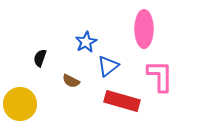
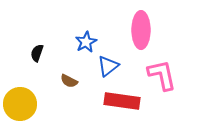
pink ellipse: moved 3 px left, 1 px down
black semicircle: moved 3 px left, 5 px up
pink L-shape: moved 2 px right, 1 px up; rotated 12 degrees counterclockwise
brown semicircle: moved 2 px left
red rectangle: rotated 8 degrees counterclockwise
